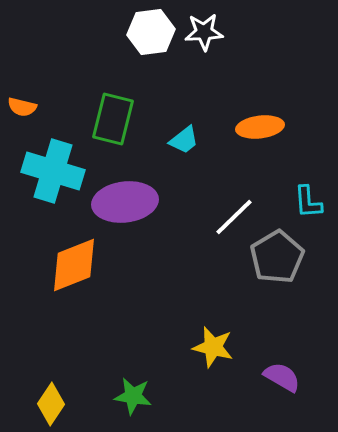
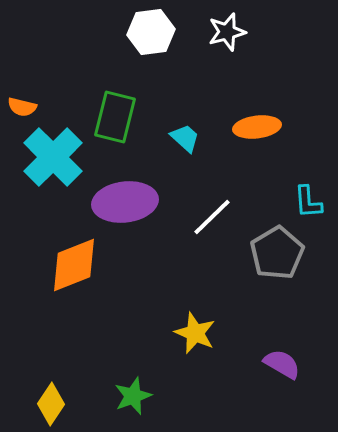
white star: moved 23 px right; rotated 12 degrees counterclockwise
green rectangle: moved 2 px right, 2 px up
orange ellipse: moved 3 px left
cyan trapezoid: moved 1 px right, 2 px up; rotated 100 degrees counterclockwise
cyan cross: moved 14 px up; rotated 28 degrees clockwise
white line: moved 22 px left
gray pentagon: moved 4 px up
yellow star: moved 18 px left, 14 px up; rotated 9 degrees clockwise
purple semicircle: moved 13 px up
green star: rotated 30 degrees counterclockwise
